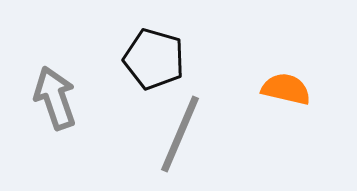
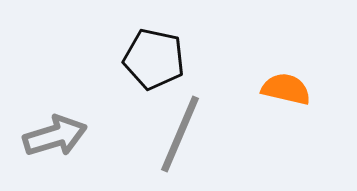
black pentagon: rotated 4 degrees counterclockwise
gray arrow: moved 38 px down; rotated 92 degrees clockwise
